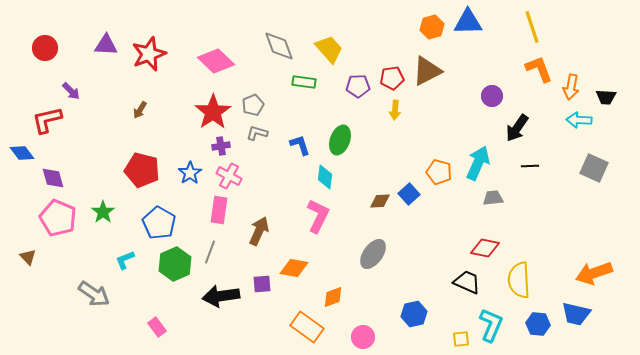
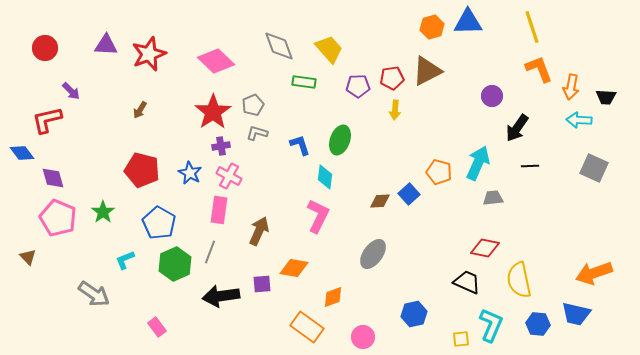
blue star at (190, 173): rotated 10 degrees counterclockwise
yellow semicircle at (519, 280): rotated 9 degrees counterclockwise
